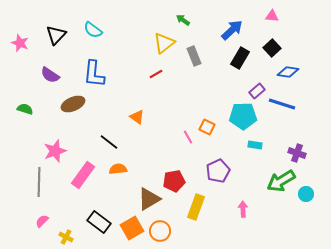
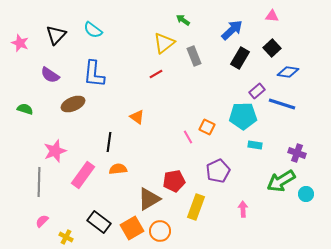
black line at (109, 142): rotated 60 degrees clockwise
